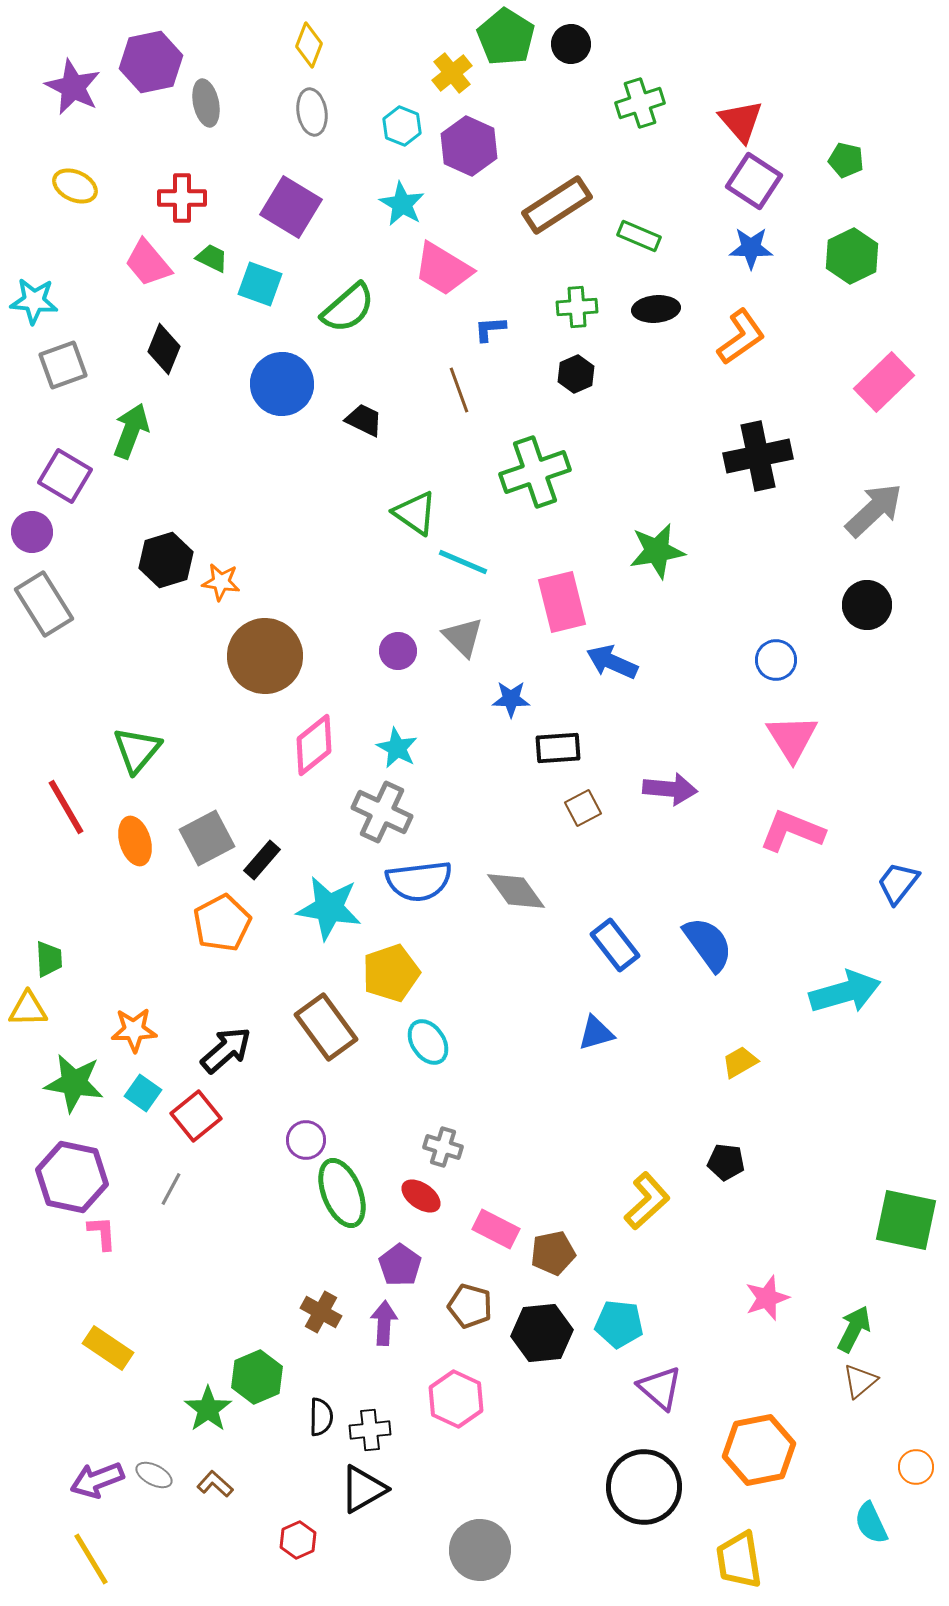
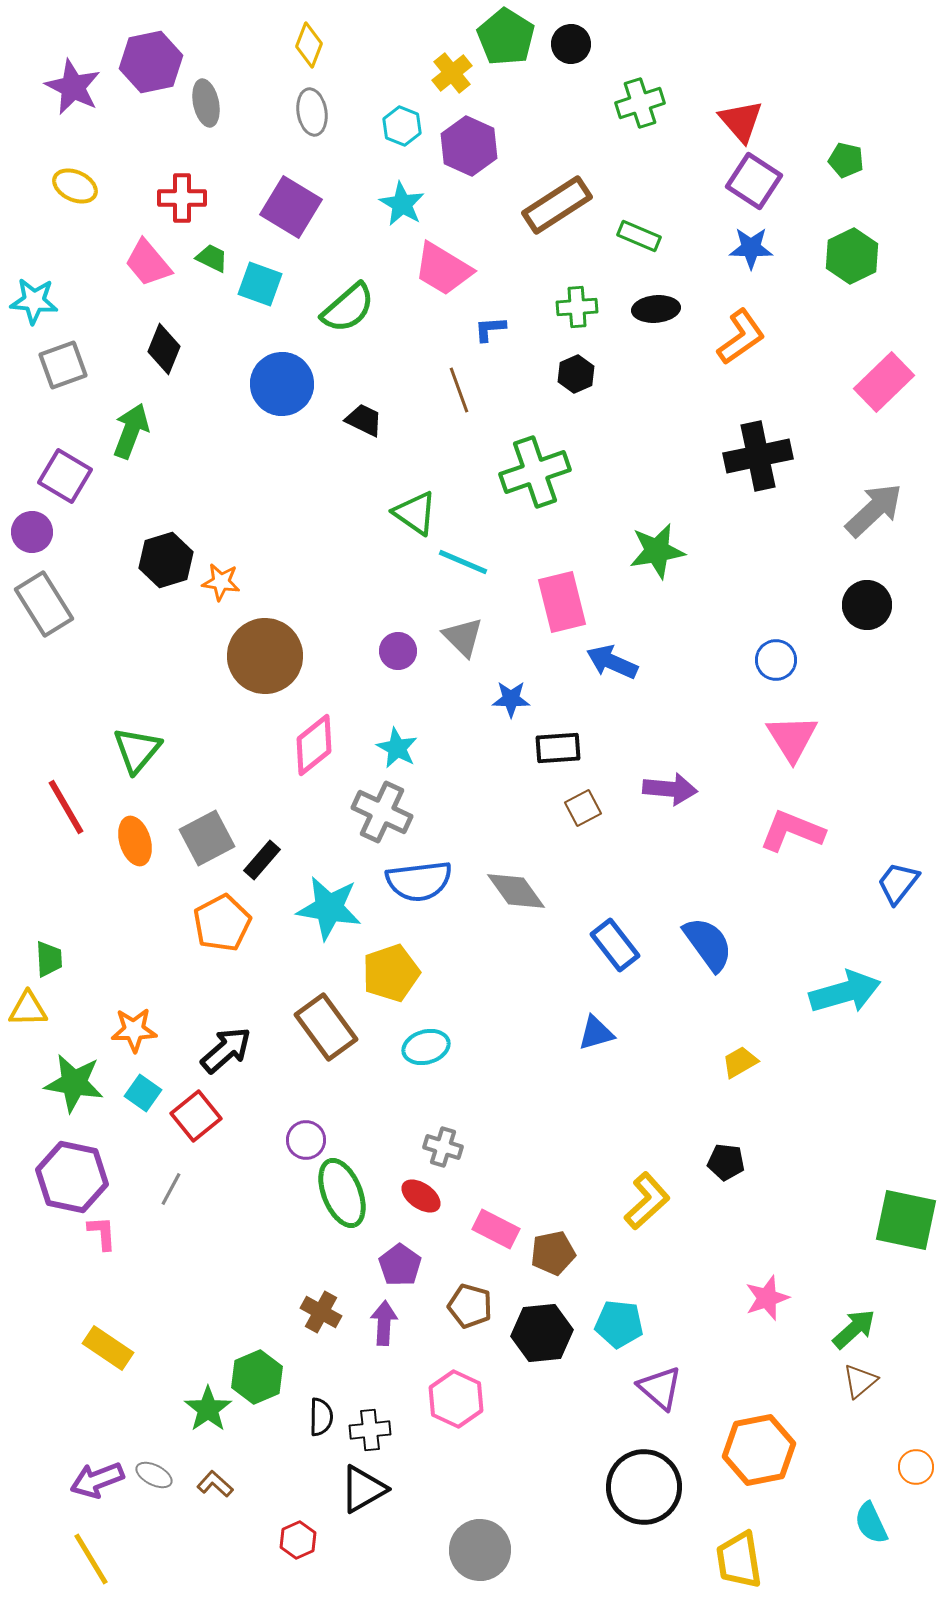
cyan ellipse at (428, 1042): moved 2 px left, 5 px down; rotated 72 degrees counterclockwise
green arrow at (854, 1329): rotated 21 degrees clockwise
